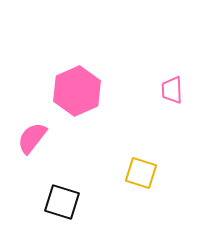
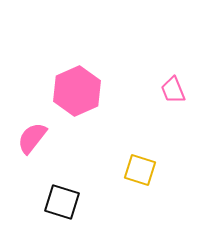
pink trapezoid: moved 1 px right; rotated 20 degrees counterclockwise
yellow square: moved 1 px left, 3 px up
